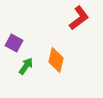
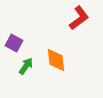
orange diamond: rotated 20 degrees counterclockwise
